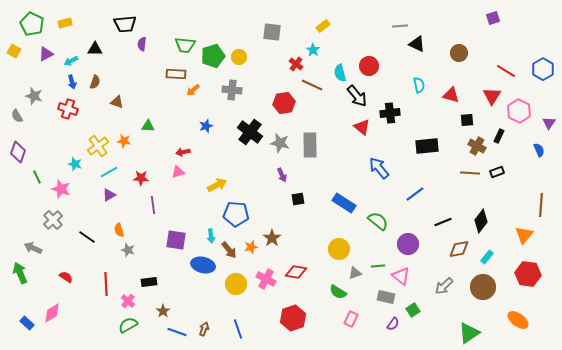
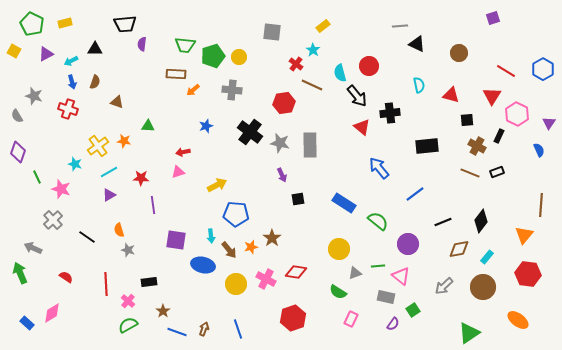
pink hexagon at (519, 111): moved 2 px left, 3 px down
brown line at (470, 173): rotated 18 degrees clockwise
